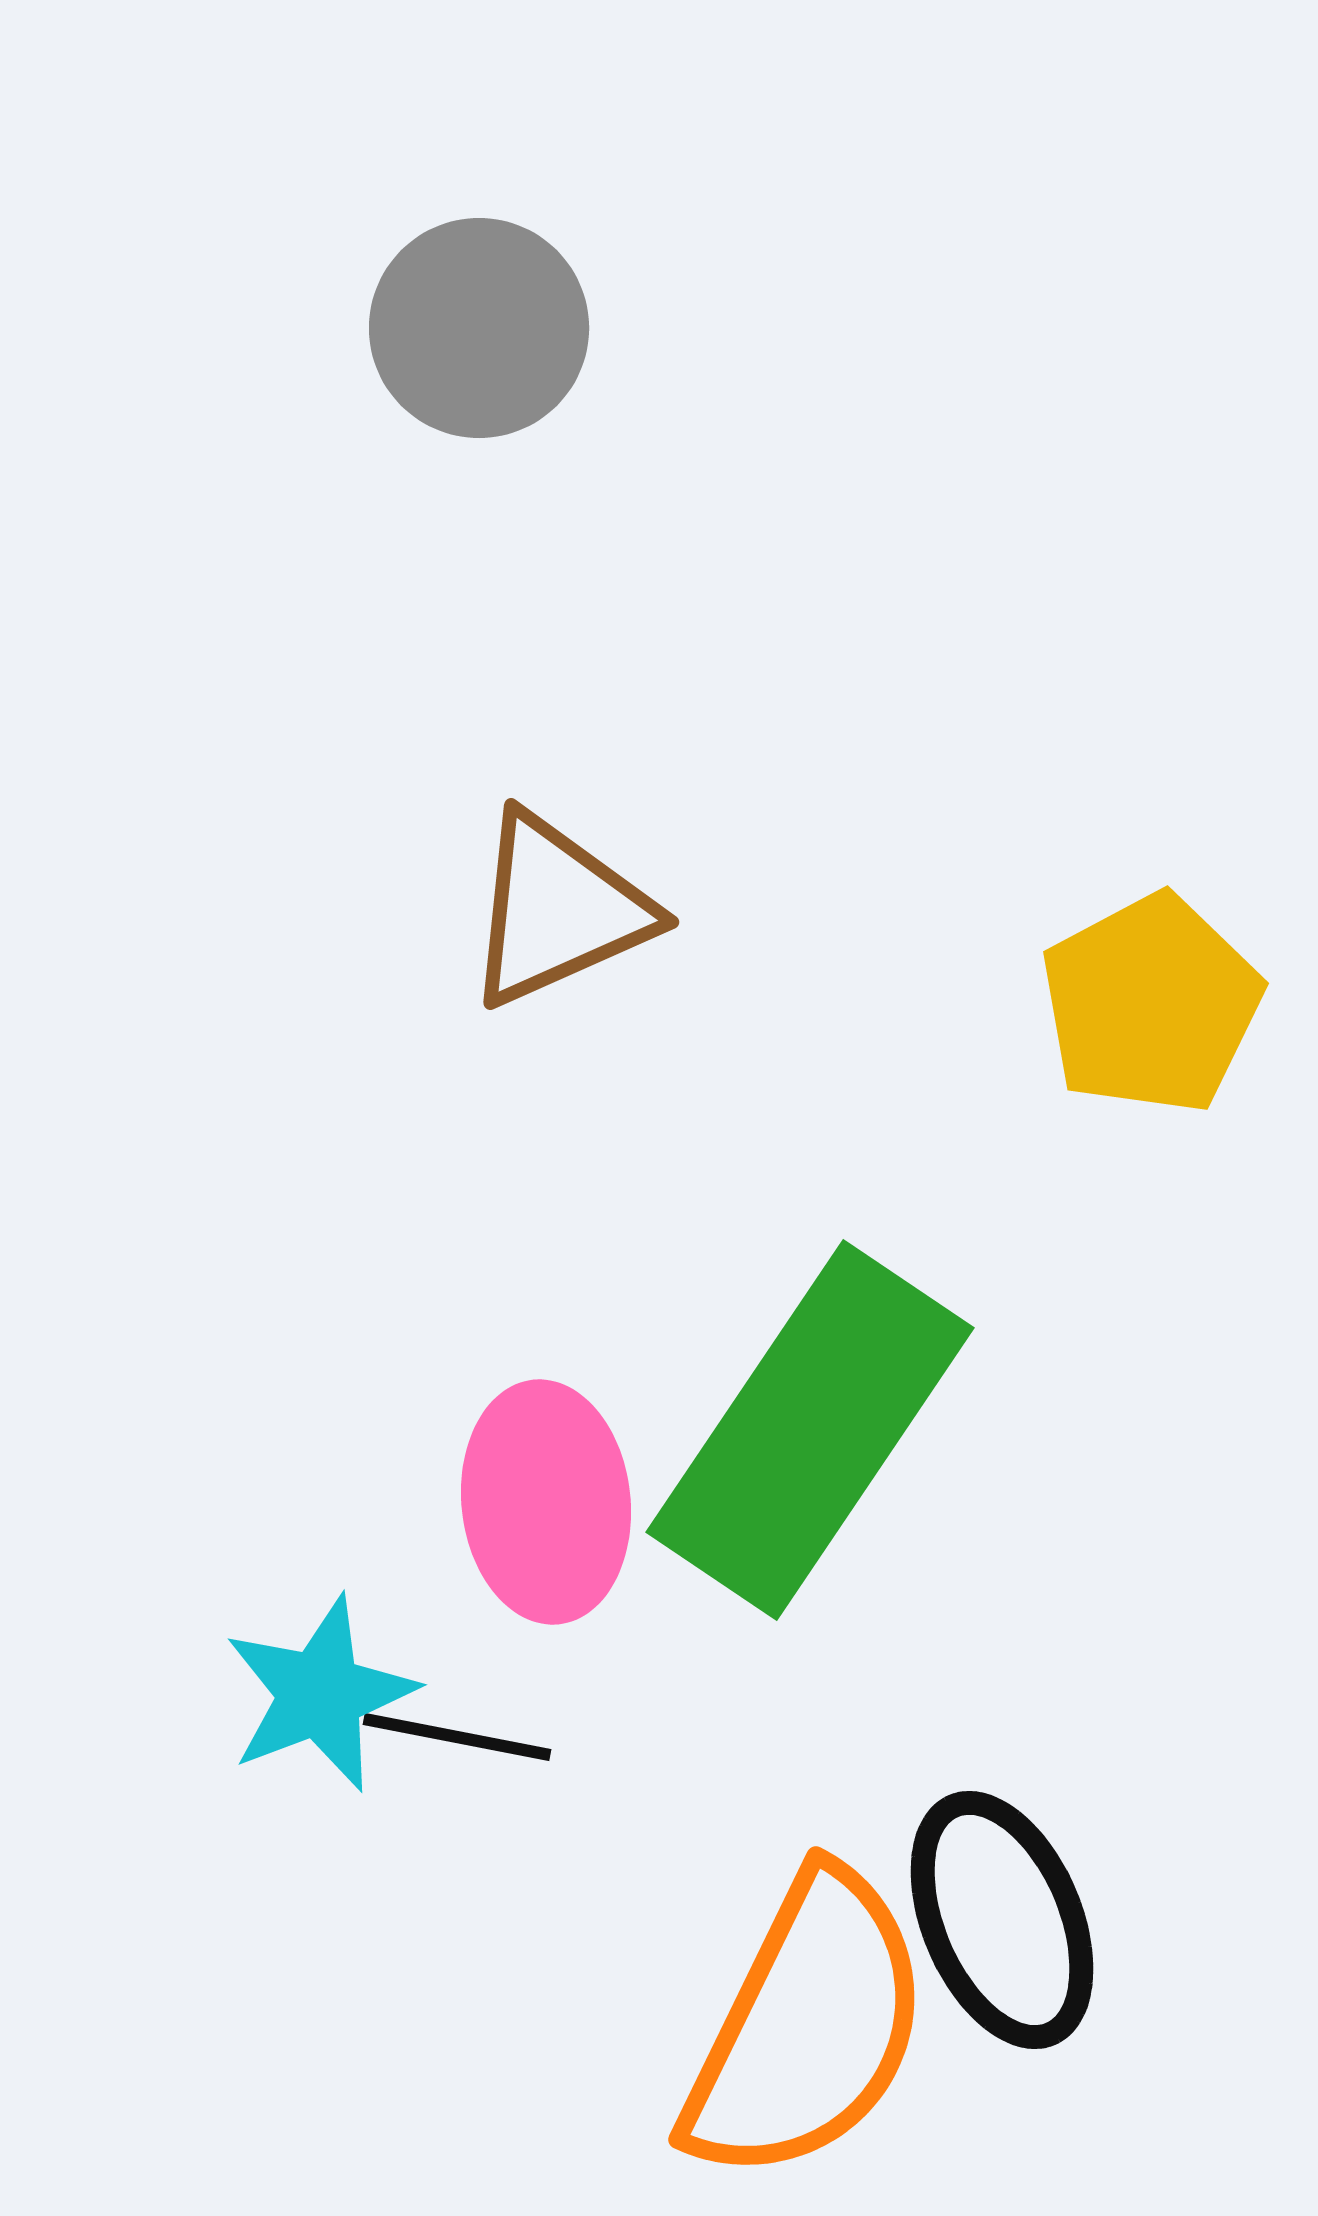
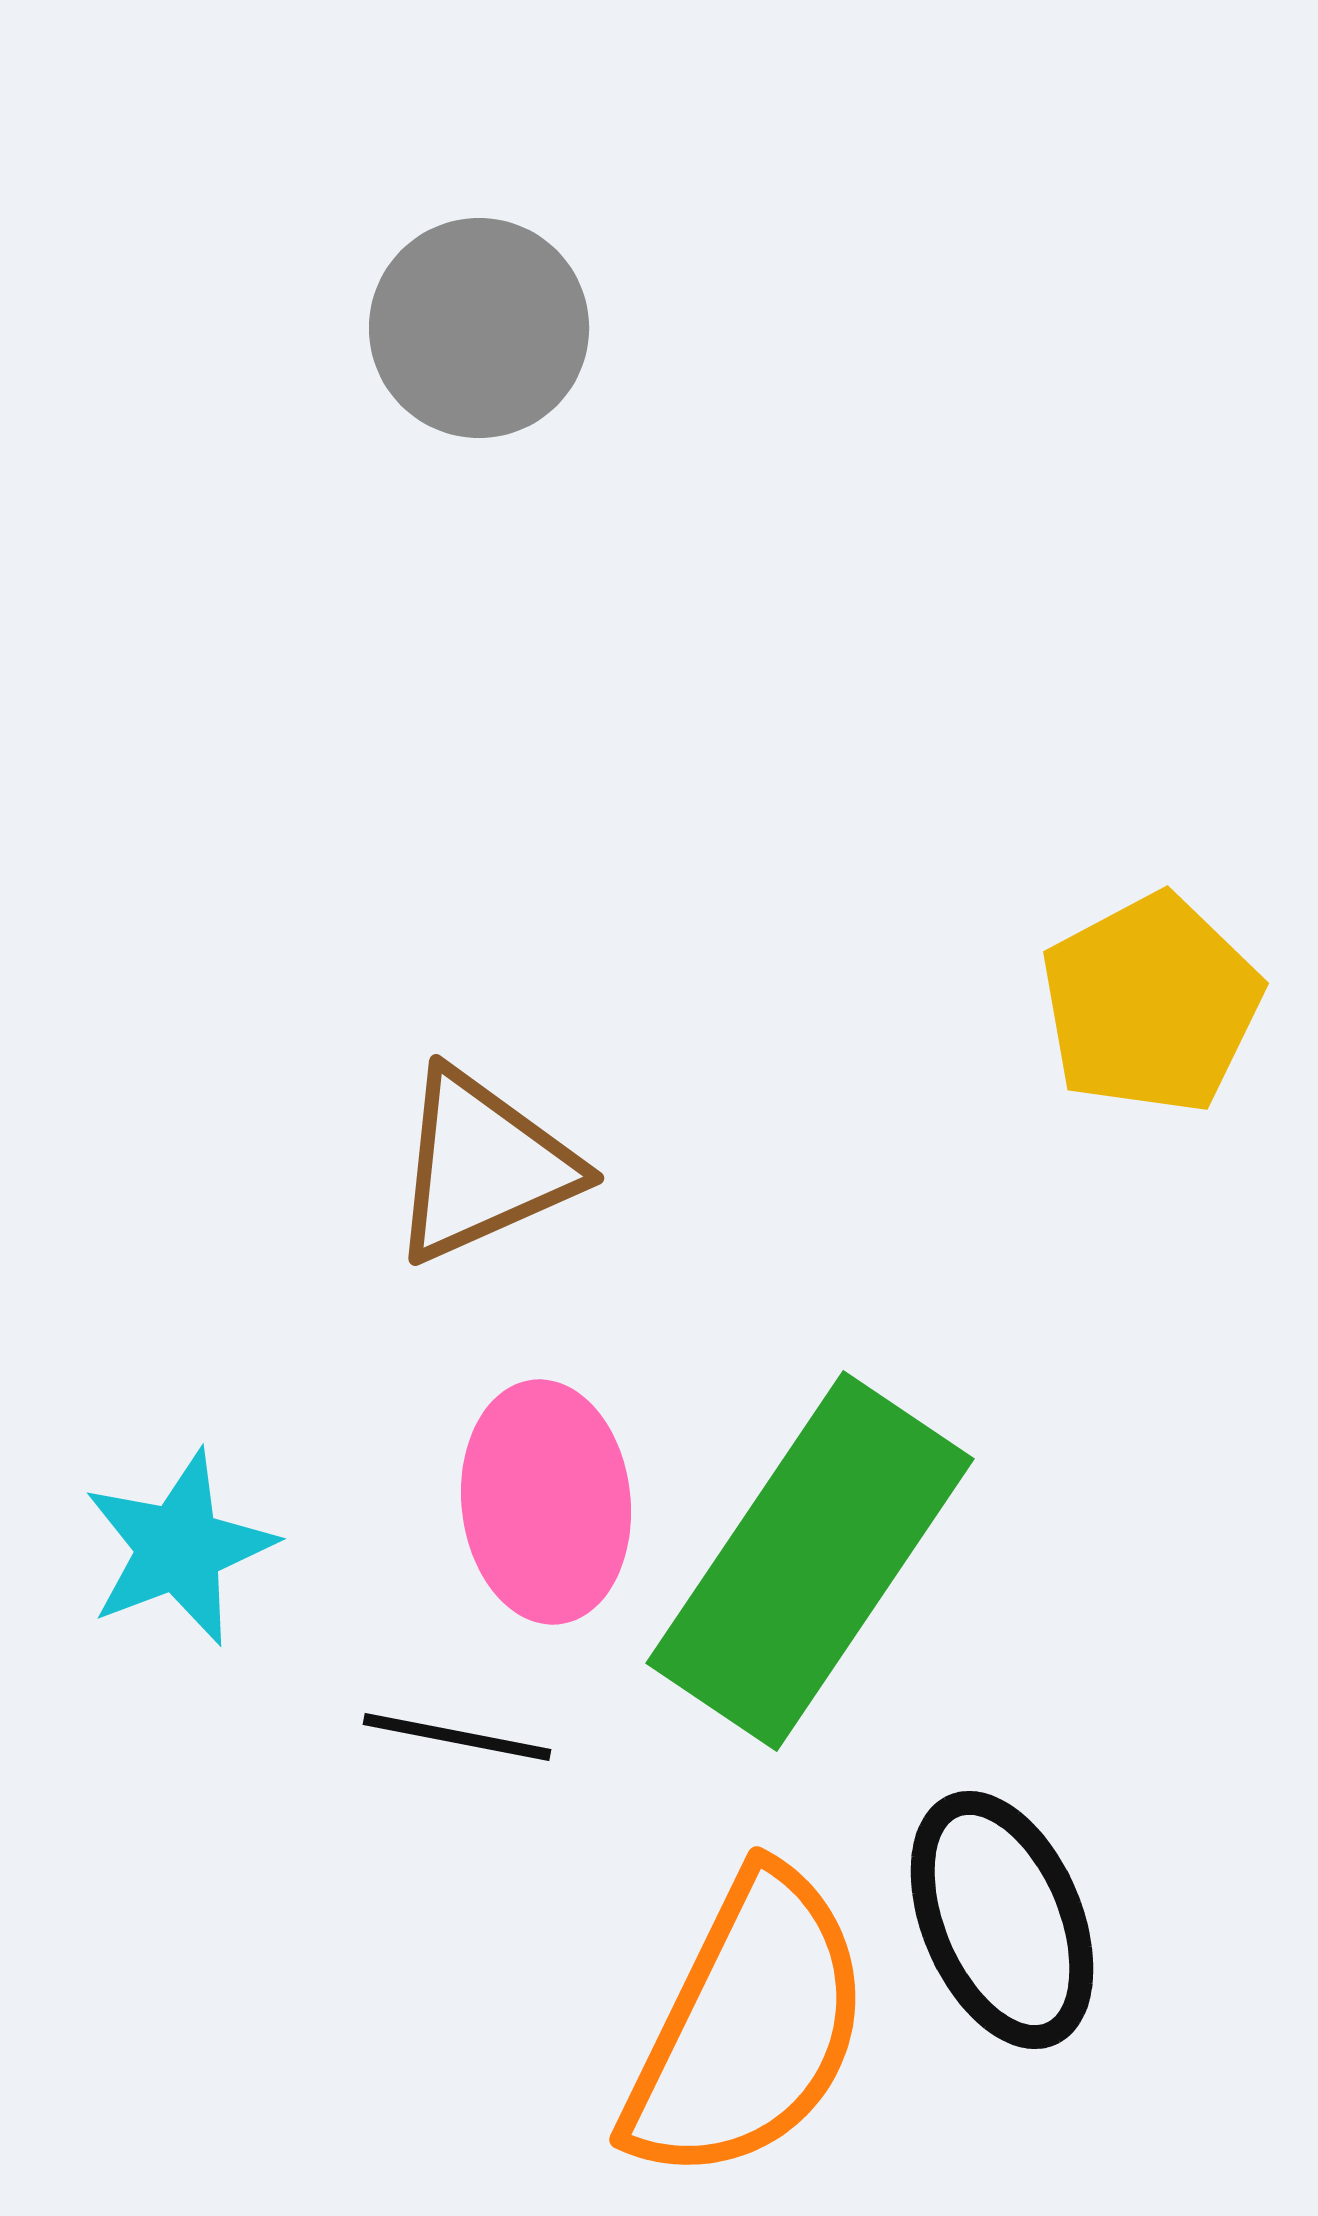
brown triangle: moved 75 px left, 256 px down
green rectangle: moved 131 px down
cyan star: moved 141 px left, 146 px up
orange semicircle: moved 59 px left
